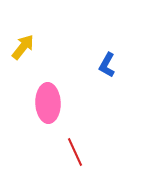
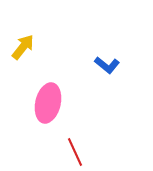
blue L-shape: rotated 80 degrees counterclockwise
pink ellipse: rotated 15 degrees clockwise
